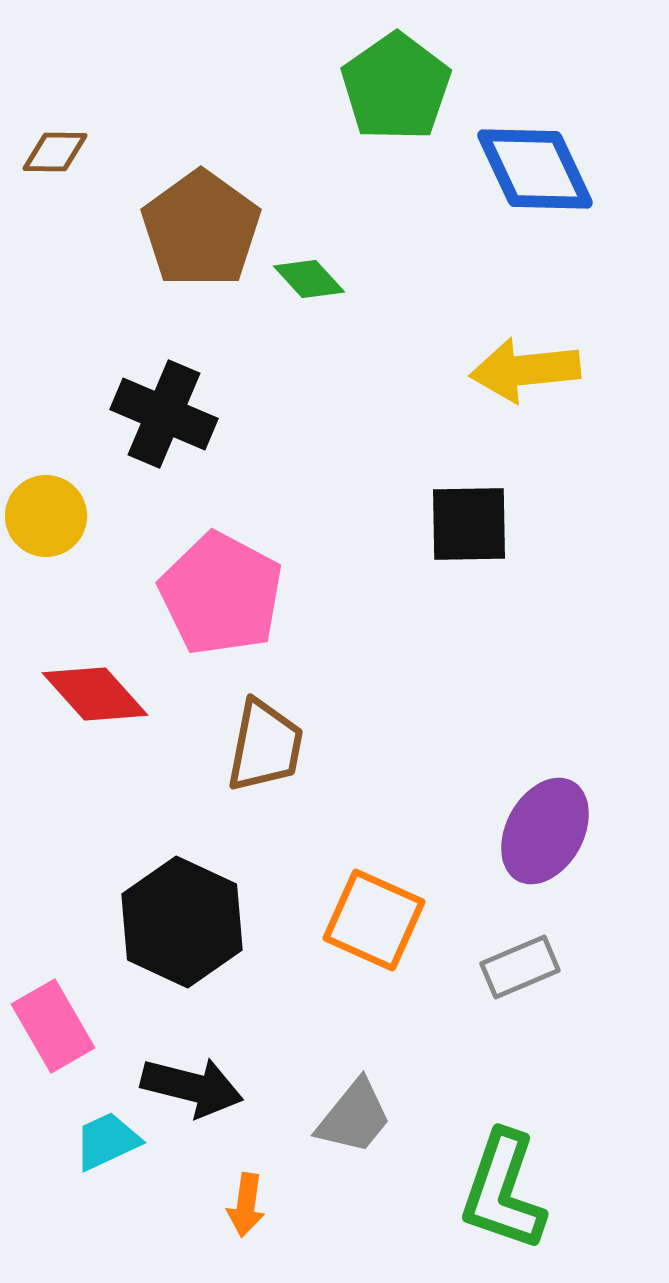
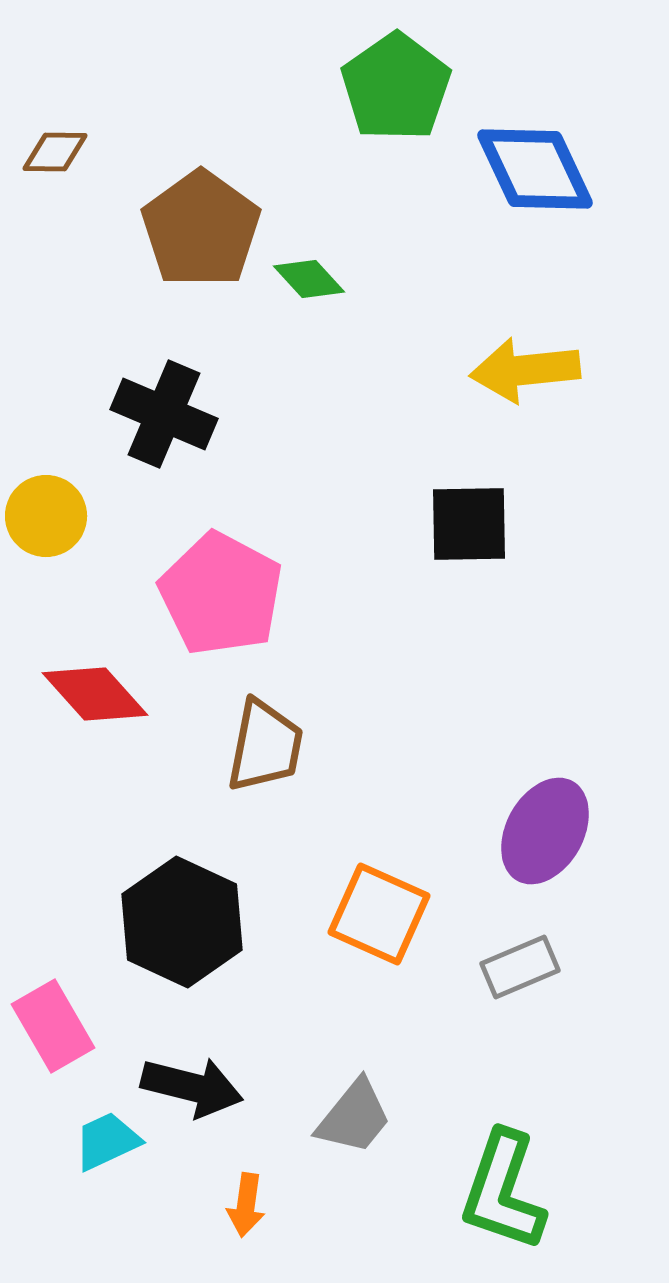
orange square: moved 5 px right, 6 px up
